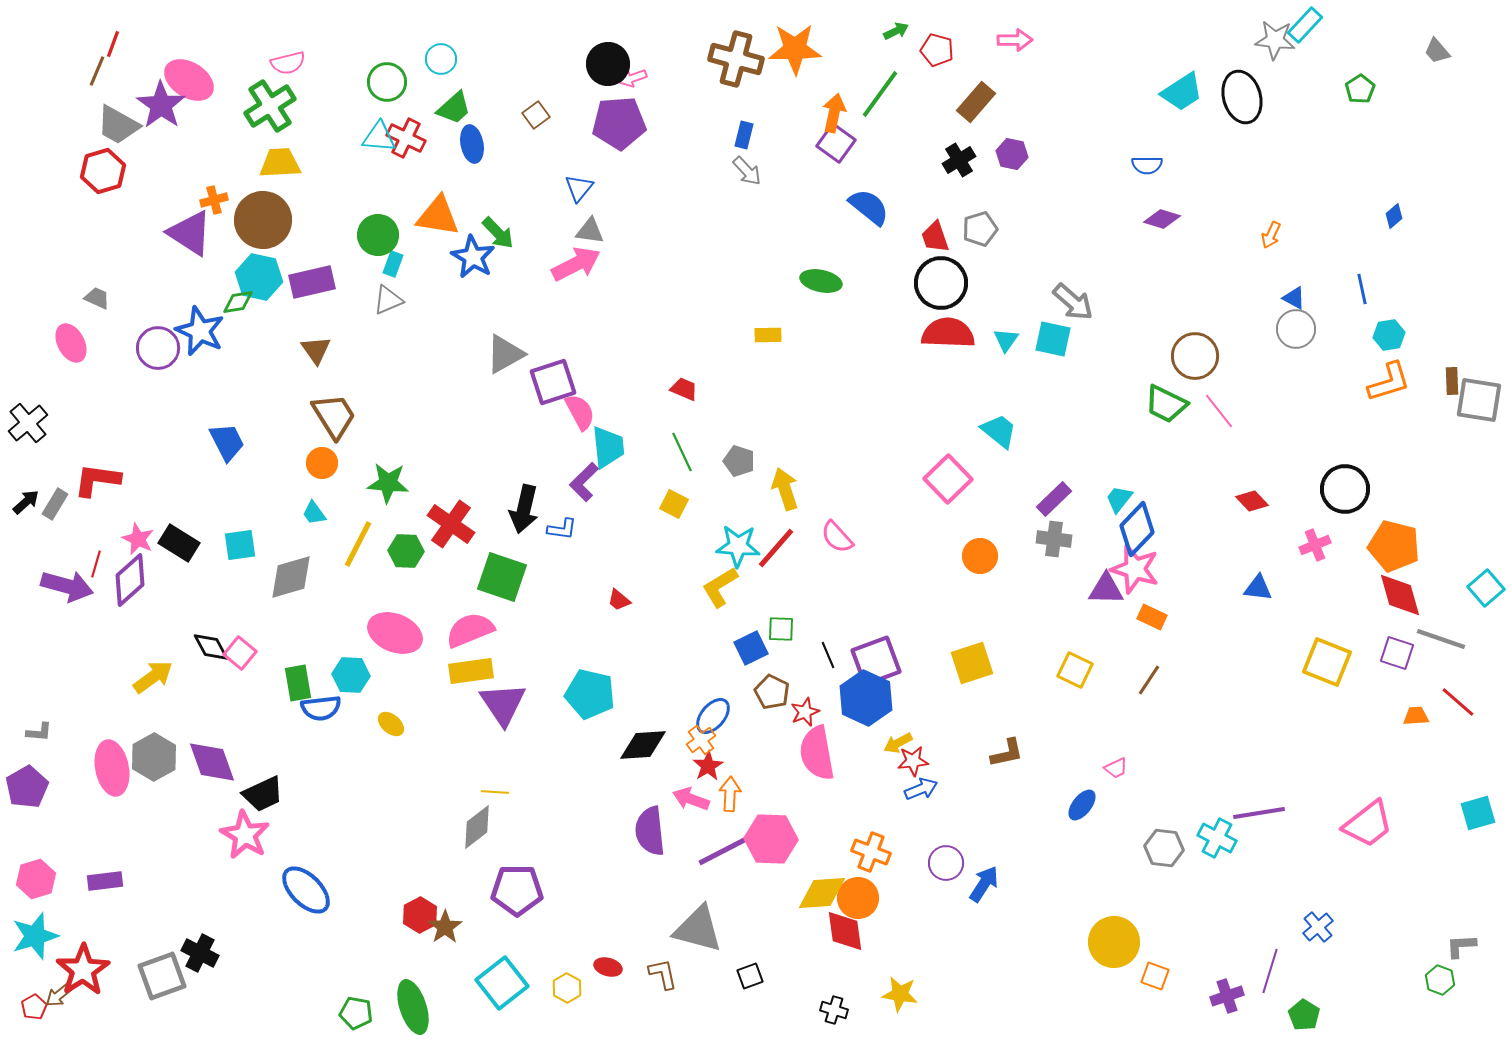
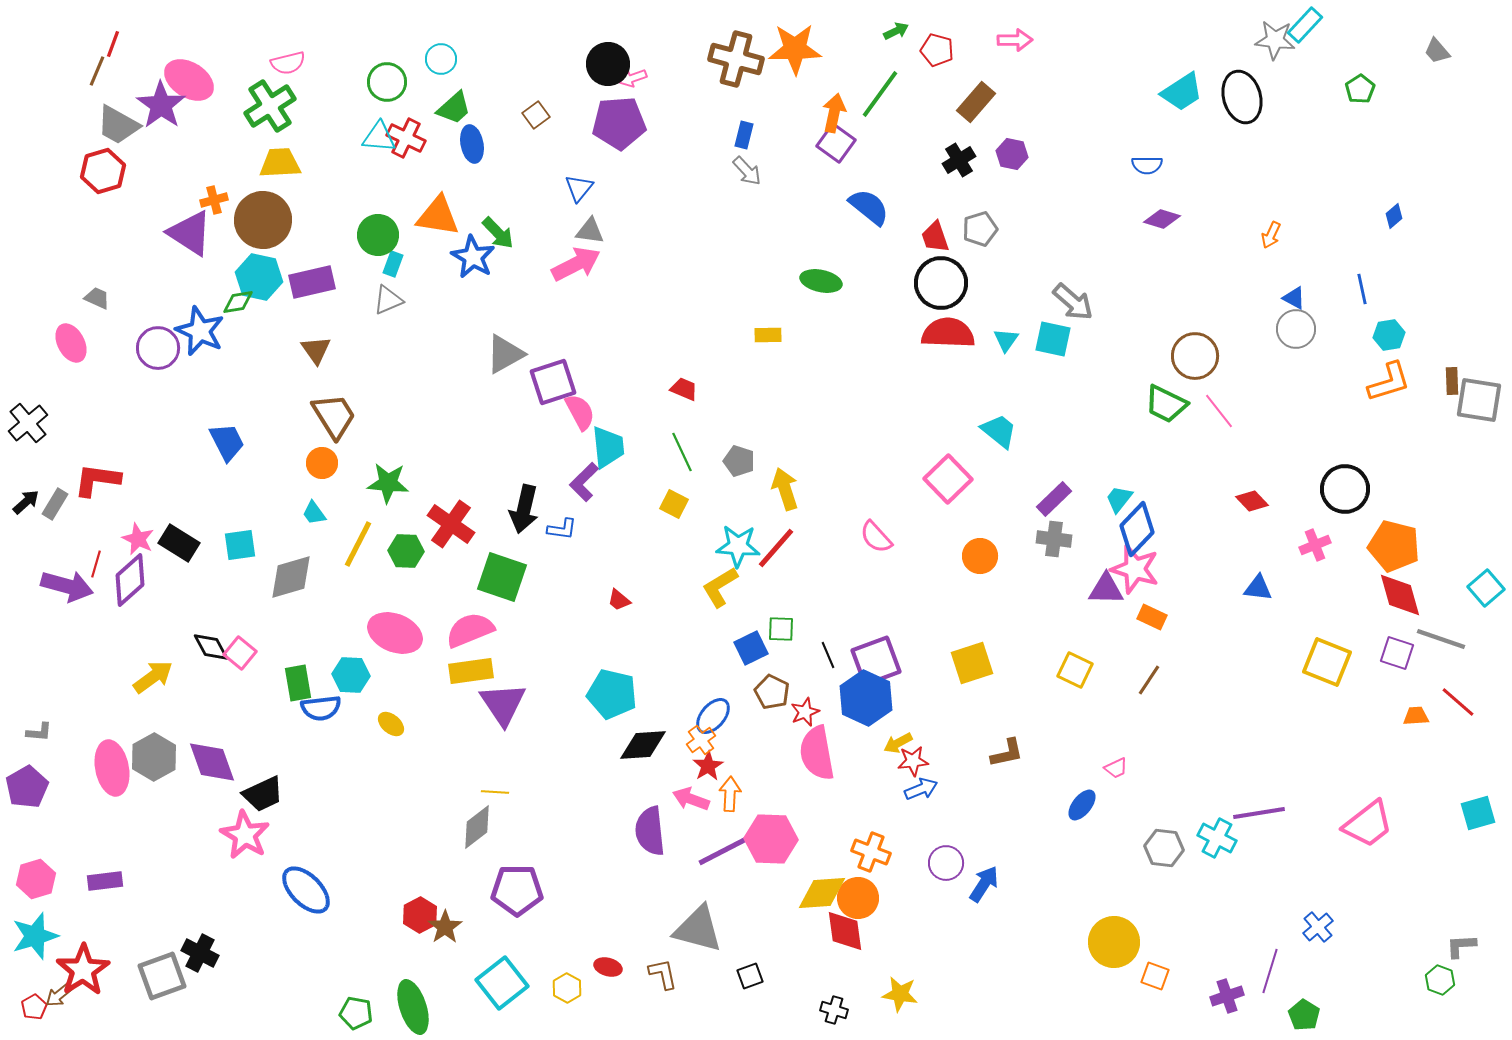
pink semicircle at (837, 537): moved 39 px right
cyan pentagon at (590, 694): moved 22 px right
